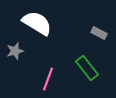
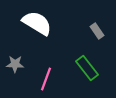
gray rectangle: moved 2 px left, 2 px up; rotated 28 degrees clockwise
gray star: moved 13 px down; rotated 18 degrees clockwise
pink line: moved 2 px left
